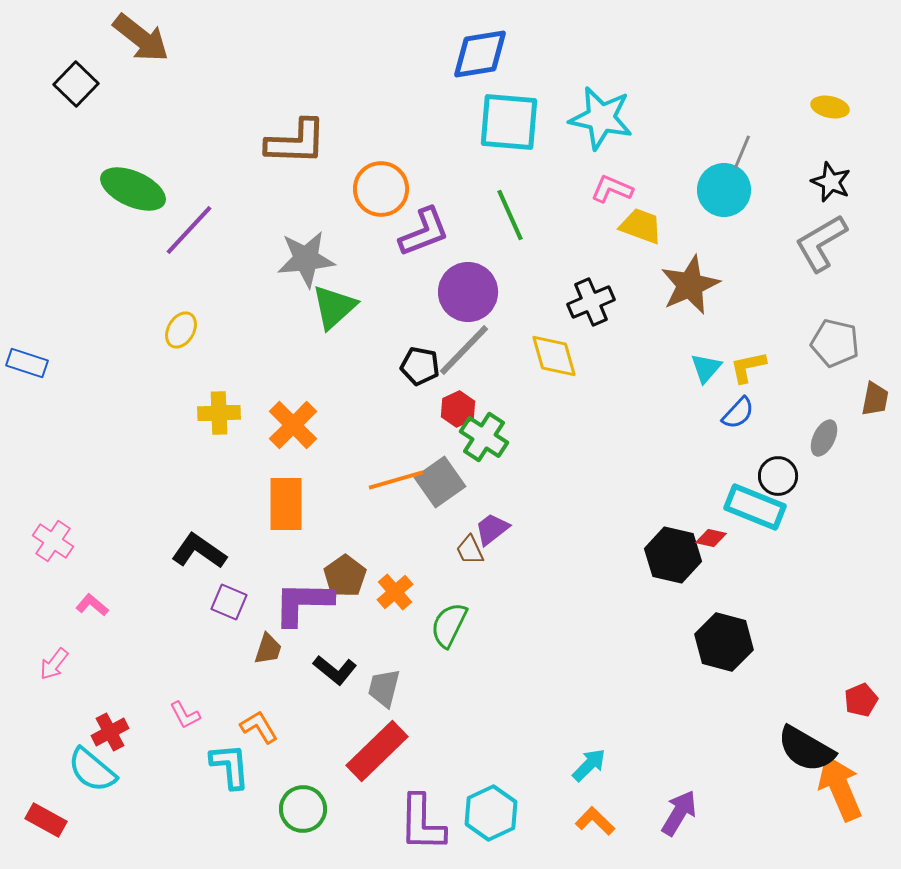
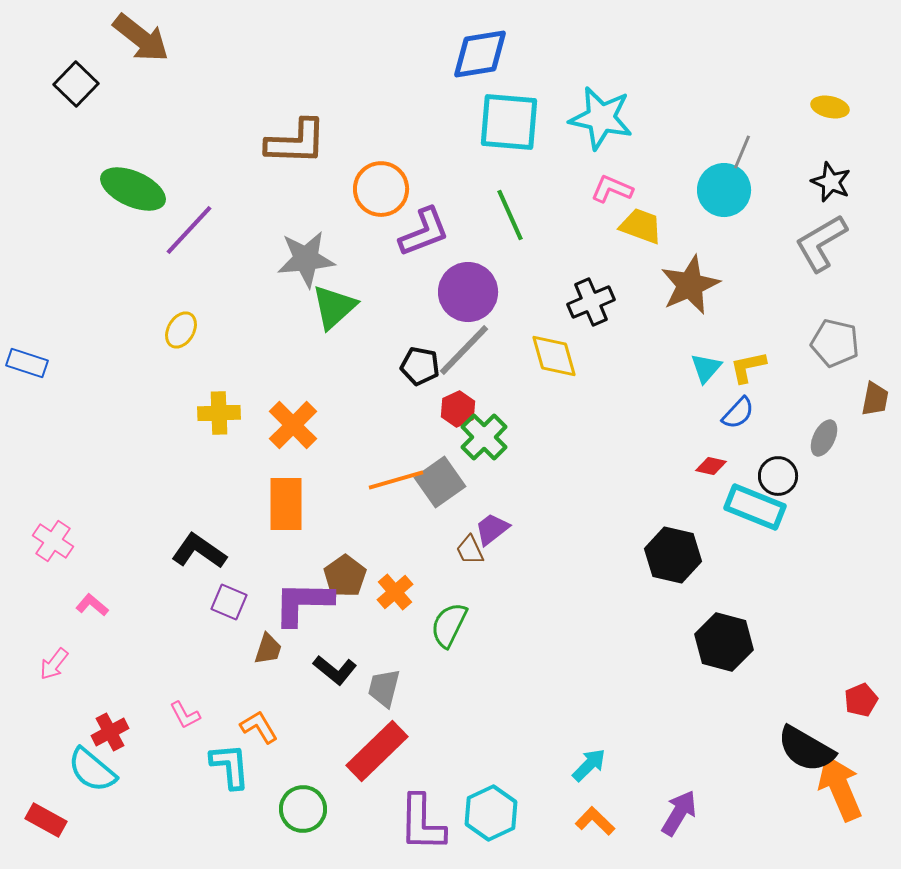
green cross at (484, 437): rotated 12 degrees clockwise
red diamond at (711, 538): moved 72 px up
